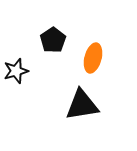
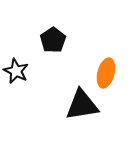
orange ellipse: moved 13 px right, 15 px down
black star: rotated 30 degrees counterclockwise
